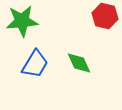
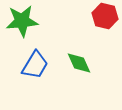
blue trapezoid: moved 1 px down
